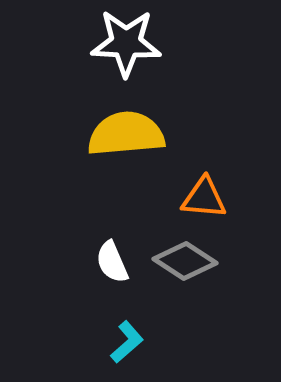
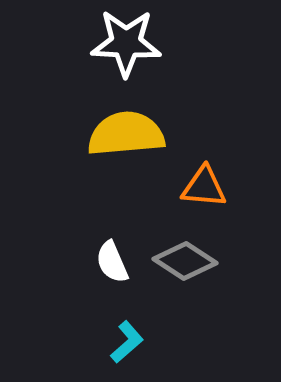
orange triangle: moved 11 px up
